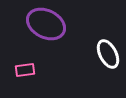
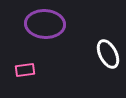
purple ellipse: moved 1 px left; rotated 24 degrees counterclockwise
